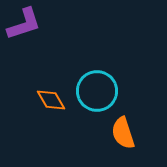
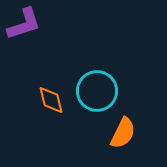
orange diamond: rotated 16 degrees clockwise
orange semicircle: rotated 136 degrees counterclockwise
